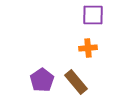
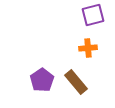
purple square: rotated 15 degrees counterclockwise
